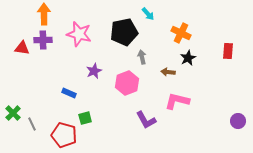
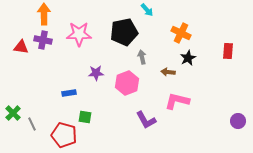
cyan arrow: moved 1 px left, 4 px up
pink star: rotated 15 degrees counterclockwise
purple cross: rotated 12 degrees clockwise
red triangle: moved 1 px left, 1 px up
purple star: moved 2 px right, 2 px down; rotated 21 degrees clockwise
blue rectangle: rotated 32 degrees counterclockwise
green square: moved 1 px up; rotated 24 degrees clockwise
